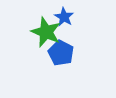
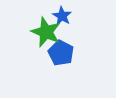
blue star: moved 2 px left, 1 px up
